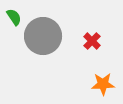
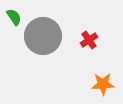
red cross: moved 3 px left, 1 px up; rotated 12 degrees clockwise
